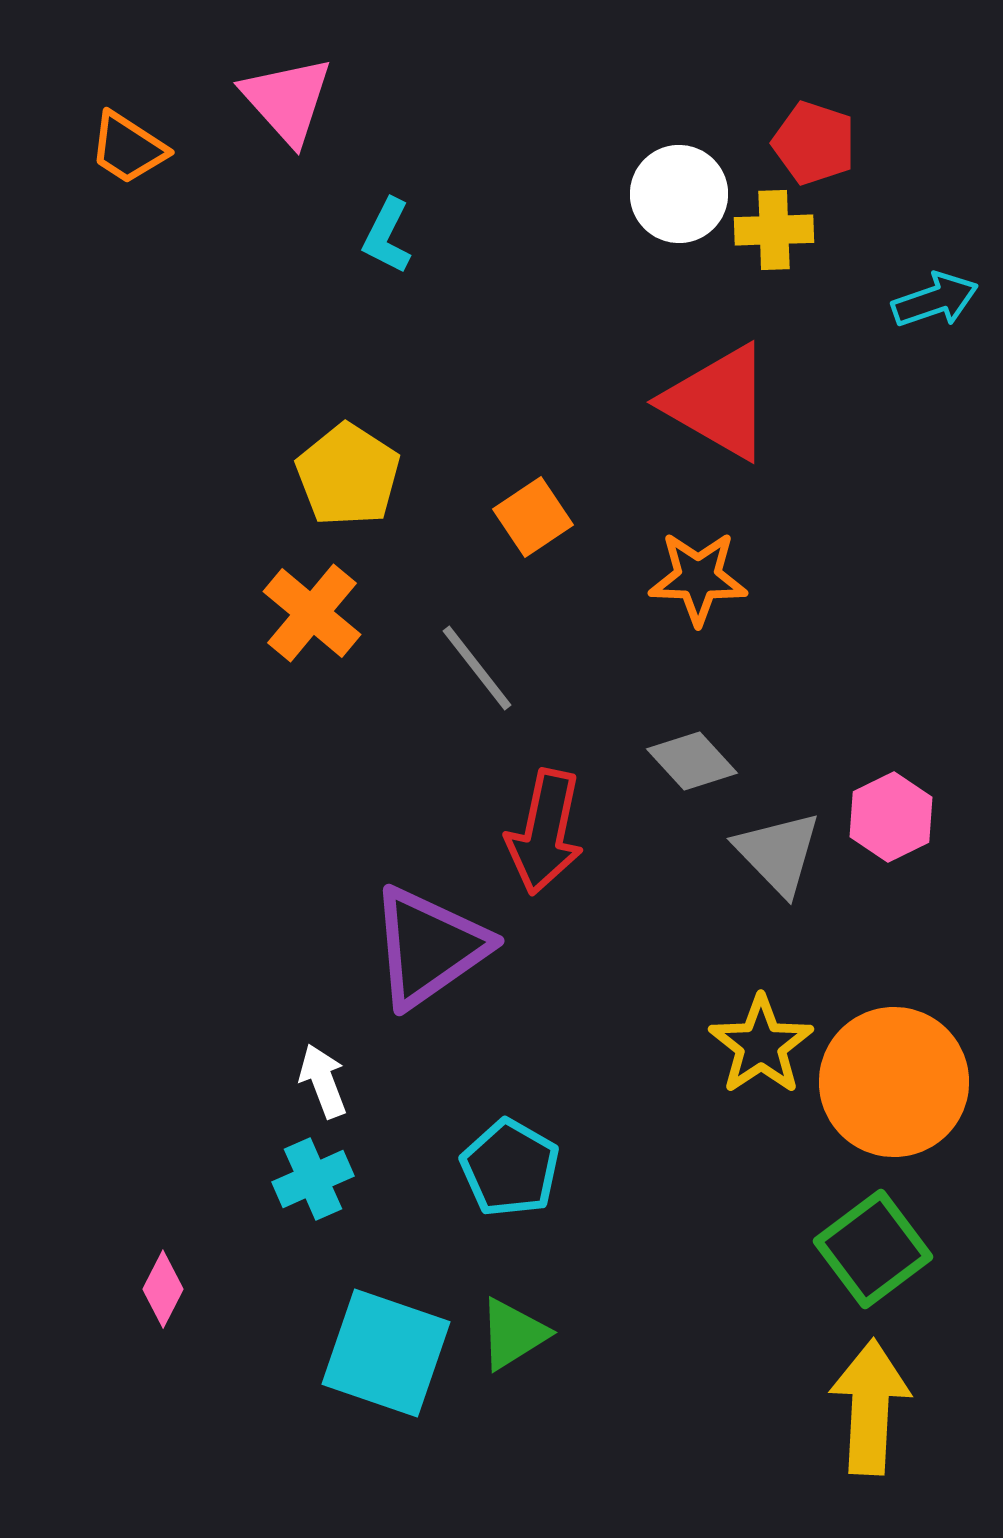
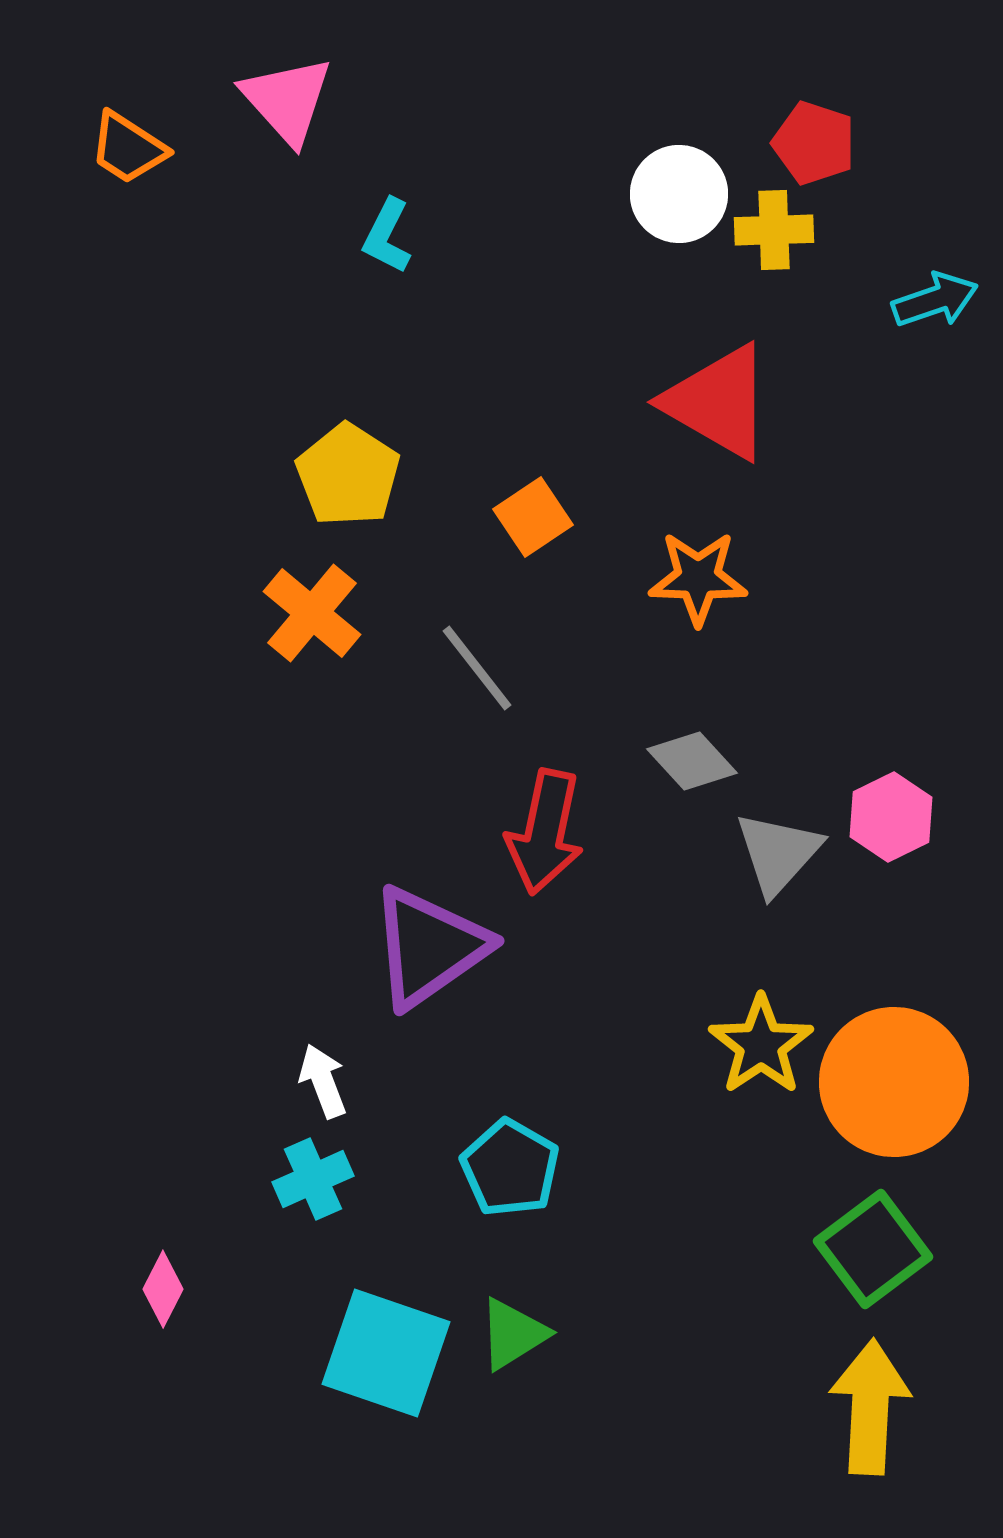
gray triangle: rotated 26 degrees clockwise
